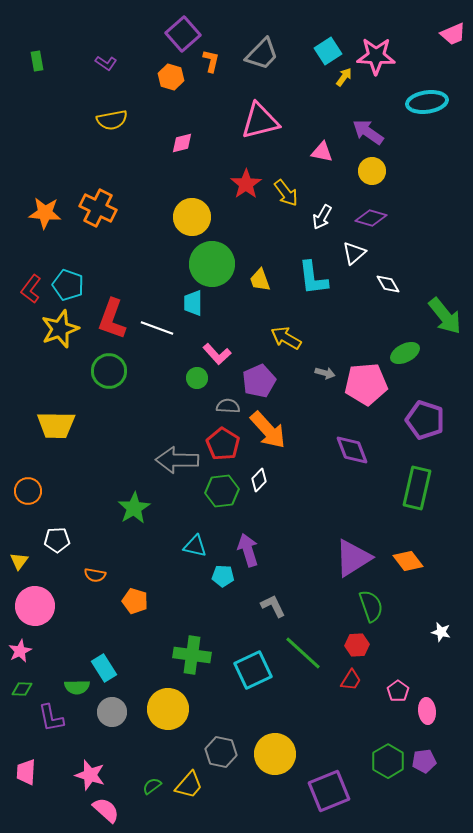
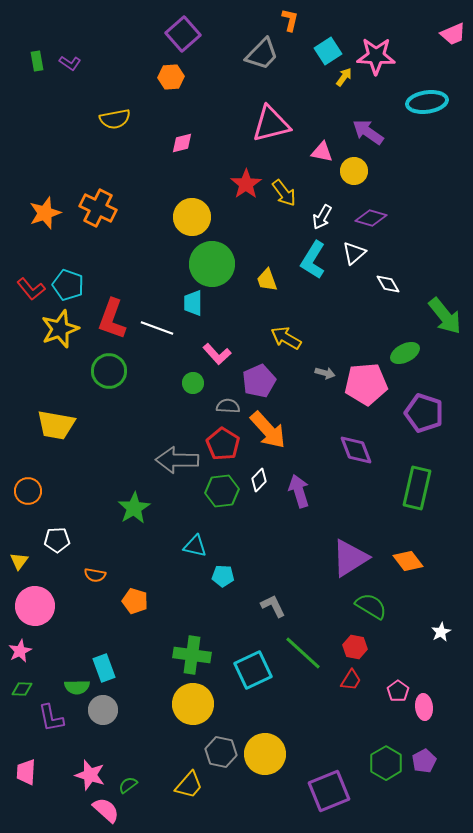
orange L-shape at (211, 61): moved 79 px right, 41 px up
purple L-shape at (106, 63): moved 36 px left
orange hexagon at (171, 77): rotated 20 degrees counterclockwise
yellow semicircle at (112, 120): moved 3 px right, 1 px up
pink triangle at (260, 121): moved 11 px right, 3 px down
yellow circle at (372, 171): moved 18 px left
yellow arrow at (286, 193): moved 2 px left
orange star at (45, 213): rotated 24 degrees counterclockwise
cyan L-shape at (313, 278): moved 18 px up; rotated 39 degrees clockwise
yellow trapezoid at (260, 280): moved 7 px right
red L-shape at (31, 289): rotated 76 degrees counterclockwise
green circle at (197, 378): moved 4 px left, 5 px down
purple pentagon at (425, 420): moved 1 px left, 7 px up
yellow trapezoid at (56, 425): rotated 9 degrees clockwise
purple diamond at (352, 450): moved 4 px right
purple arrow at (248, 550): moved 51 px right, 59 px up
purple triangle at (353, 558): moved 3 px left
green semicircle at (371, 606): rotated 40 degrees counterclockwise
white star at (441, 632): rotated 30 degrees clockwise
red hexagon at (357, 645): moved 2 px left, 2 px down; rotated 15 degrees clockwise
cyan rectangle at (104, 668): rotated 12 degrees clockwise
yellow circle at (168, 709): moved 25 px right, 5 px up
pink ellipse at (427, 711): moved 3 px left, 4 px up
gray circle at (112, 712): moved 9 px left, 2 px up
yellow circle at (275, 754): moved 10 px left
green hexagon at (388, 761): moved 2 px left, 2 px down
purple pentagon at (424, 761): rotated 20 degrees counterclockwise
green semicircle at (152, 786): moved 24 px left, 1 px up
